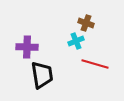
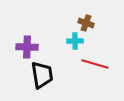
cyan cross: moved 1 px left; rotated 21 degrees clockwise
